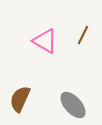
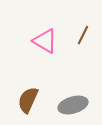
brown semicircle: moved 8 px right, 1 px down
gray ellipse: rotated 64 degrees counterclockwise
